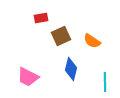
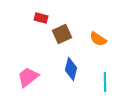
red rectangle: rotated 24 degrees clockwise
brown square: moved 1 px right, 2 px up
orange semicircle: moved 6 px right, 2 px up
pink trapezoid: rotated 115 degrees clockwise
